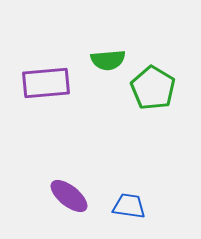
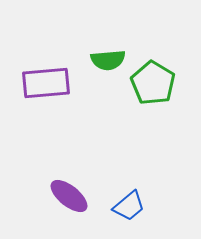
green pentagon: moved 5 px up
blue trapezoid: rotated 132 degrees clockwise
